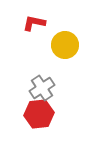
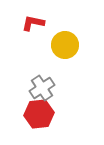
red L-shape: moved 1 px left
